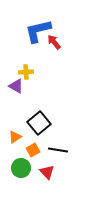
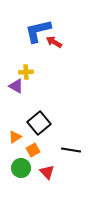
red arrow: rotated 21 degrees counterclockwise
black line: moved 13 px right
